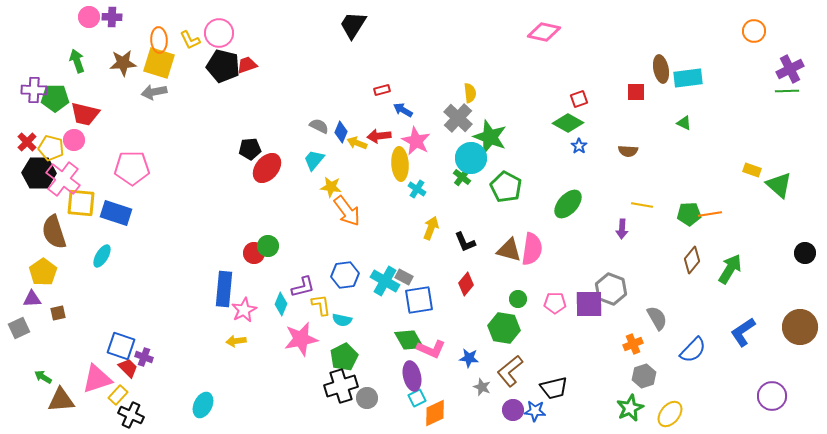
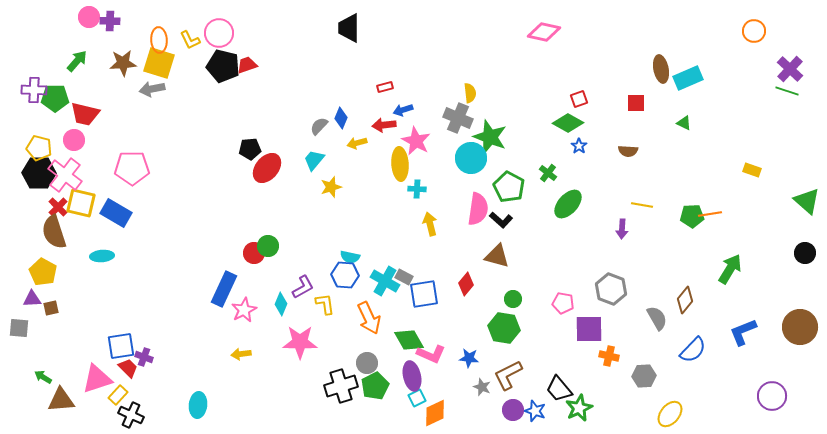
purple cross at (112, 17): moved 2 px left, 4 px down
black trapezoid at (353, 25): moved 4 px left, 3 px down; rotated 32 degrees counterclockwise
green arrow at (77, 61): rotated 60 degrees clockwise
purple cross at (790, 69): rotated 20 degrees counterclockwise
cyan rectangle at (688, 78): rotated 16 degrees counterclockwise
red rectangle at (382, 90): moved 3 px right, 3 px up
green line at (787, 91): rotated 20 degrees clockwise
gray arrow at (154, 92): moved 2 px left, 3 px up
red square at (636, 92): moved 11 px down
blue arrow at (403, 110): rotated 48 degrees counterclockwise
gray cross at (458, 118): rotated 20 degrees counterclockwise
gray semicircle at (319, 126): rotated 72 degrees counterclockwise
blue diamond at (341, 132): moved 14 px up
red arrow at (379, 136): moved 5 px right, 11 px up
red cross at (27, 142): moved 31 px right, 65 px down
yellow arrow at (357, 143): rotated 36 degrees counterclockwise
yellow pentagon at (51, 148): moved 12 px left
green cross at (462, 177): moved 86 px right, 4 px up
pink cross at (63, 179): moved 2 px right, 4 px up
green triangle at (779, 185): moved 28 px right, 16 px down
yellow star at (331, 187): rotated 25 degrees counterclockwise
green pentagon at (506, 187): moved 3 px right
cyan cross at (417, 189): rotated 30 degrees counterclockwise
yellow square at (81, 203): rotated 8 degrees clockwise
orange arrow at (347, 211): moved 22 px right, 107 px down; rotated 12 degrees clockwise
blue rectangle at (116, 213): rotated 12 degrees clockwise
green pentagon at (689, 214): moved 3 px right, 2 px down
yellow arrow at (431, 228): moved 1 px left, 4 px up; rotated 35 degrees counterclockwise
black L-shape at (465, 242): moved 36 px right, 22 px up; rotated 25 degrees counterclockwise
pink semicircle at (532, 249): moved 54 px left, 40 px up
brown triangle at (509, 250): moved 12 px left, 6 px down
cyan ellipse at (102, 256): rotated 55 degrees clockwise
brown diamond at (692, 260): moved 7 px left, 40 px down
yellow pentagon at (43, 272): rotated 8 degrees counterclockwise
blue hexagon at (345, 275): rotated 12 degrees clockwise
purple L-shape at (303, 287): rotated 15 degrees counterclockwise
blue rectangle at (224, 289): rotated 20 degrees clockwise
green circle at (518, 299): moved 5 px left
blue square at (419, 300): moved 5 px right, 6 px up
pink pentagon at (555, 303): moved 8 px right; rotated 10 degrees clockwise
purple square at (589, 304): moved 25 px down
yellow L-shape at (321, 305): moved 4 px right, 1 px up
brown square at (58, 313): moved 7 px left, 5 px up
cyan semicircle at (342, 320): moved 8 px right, 63 px up
gray square at (19, 328): rotated 30 degrees clockwise
blue L-shape at (743, 332): rotated 12 degrees clockwise
pink star at (301, 339): moved 1 px left, 3 px down; rotated 12 degrees clockwise
yellow arrow at (236, 341): moved 5 px right, 13 px down
orange cross at (633, 344): moved 24 px left, 12 px down; rotated 36 degrees clockwise
blue square at (121, 346): rotated 28 degrees counterclockwise
pink L-shape at (431, 349): moved 5 px down
green pentagon at (344, 357): moved 31 px right, 29 px down
brown L-shape at (510, 371): moved 2 px left, 4 px down; rotated 12 degrees clockwise
gray hexagon at (644, 376): rotated 15 degrees clockwise
black trapezoid at (554, 388): moved 5 px right, 1 px down; rotated 64 degrees clockwise
gray circle at (367, 398): moved 35 px up
cyan ellipse at (203, 405): moved 5 px left; rotated 20 degrees counterclockwise
green star at (630, 408): moved 51 px left
blue star at (535, 411): rotated 15 degrees clockwise
